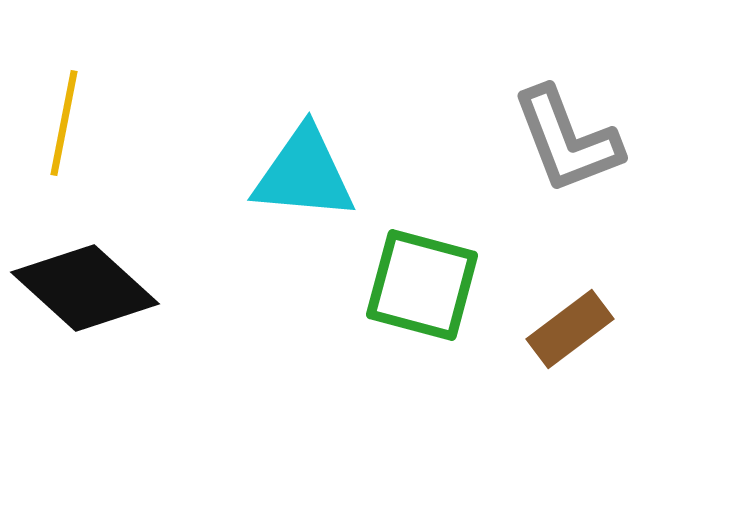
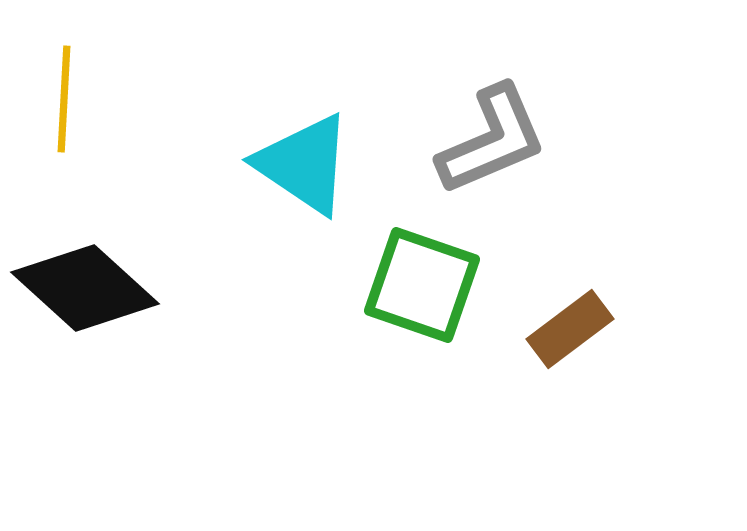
yellow line: moved 24 px up; rotated 8 degrees counterclockwise
gray L-shape: moved 75 px left; rotated 92 degrees counterclockwise
cyan triangle: moved 10 px up; rotated 29 degrees clockwise
green square: rotated 4 degrees clockwise
